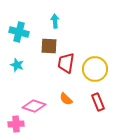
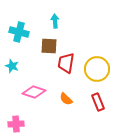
cyan star: moved 5 px left, 1 px down
yellow circle: moved 2 px right
pink diamond: moved 14 px up
